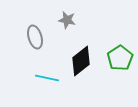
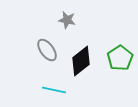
gray ellipse: moved 12 px right, 13 px down; rotated 20 degrees counterclockwise
cyan line: moved 7 px right, 12 px down
